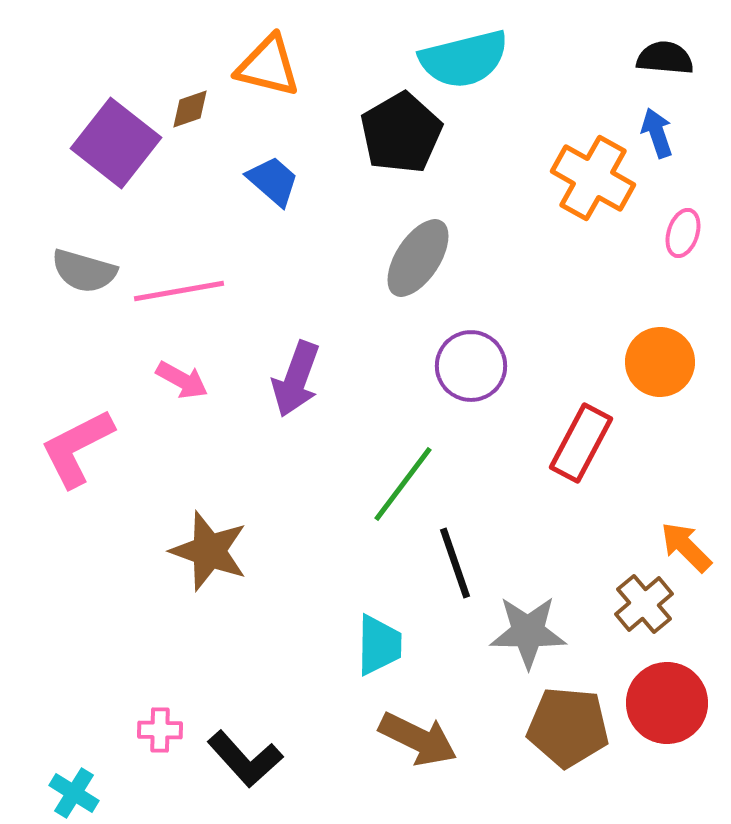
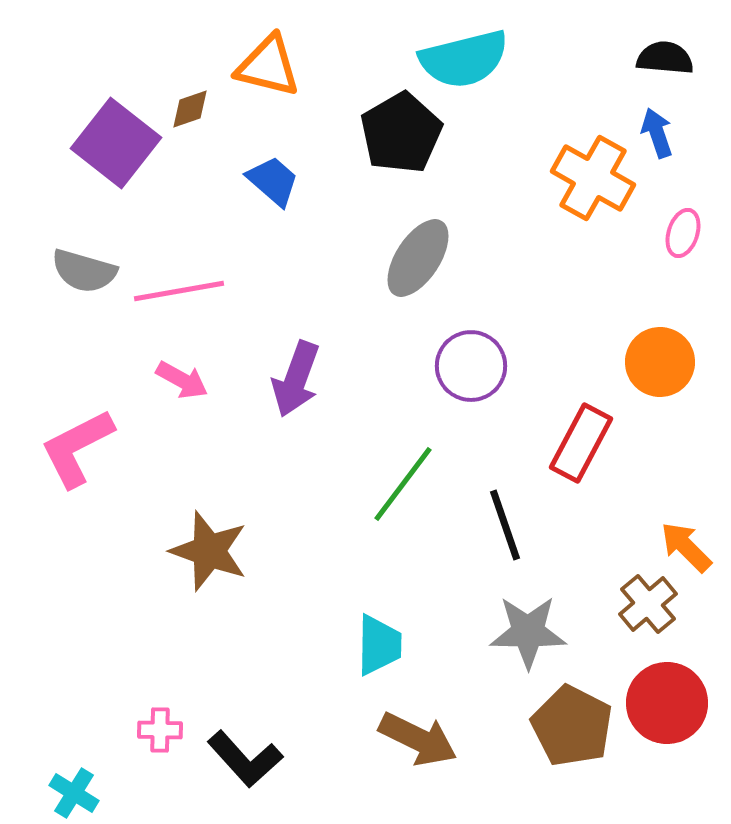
black line: moved 50 px right, 38 px up
brown cross: moved 4 px right
brown pentagon: moved 4 px right, 1 px up; rotated 22 degrees clockwise
